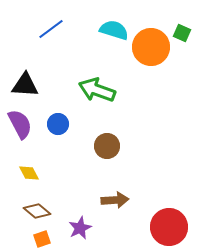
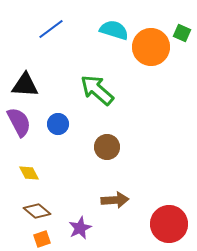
green arrow: rotated 21 degrees clockwise
purple semicircle: moved 1 px left, 2 px up
brown circle: moved 1 px down
red circle: moved 3 px up
